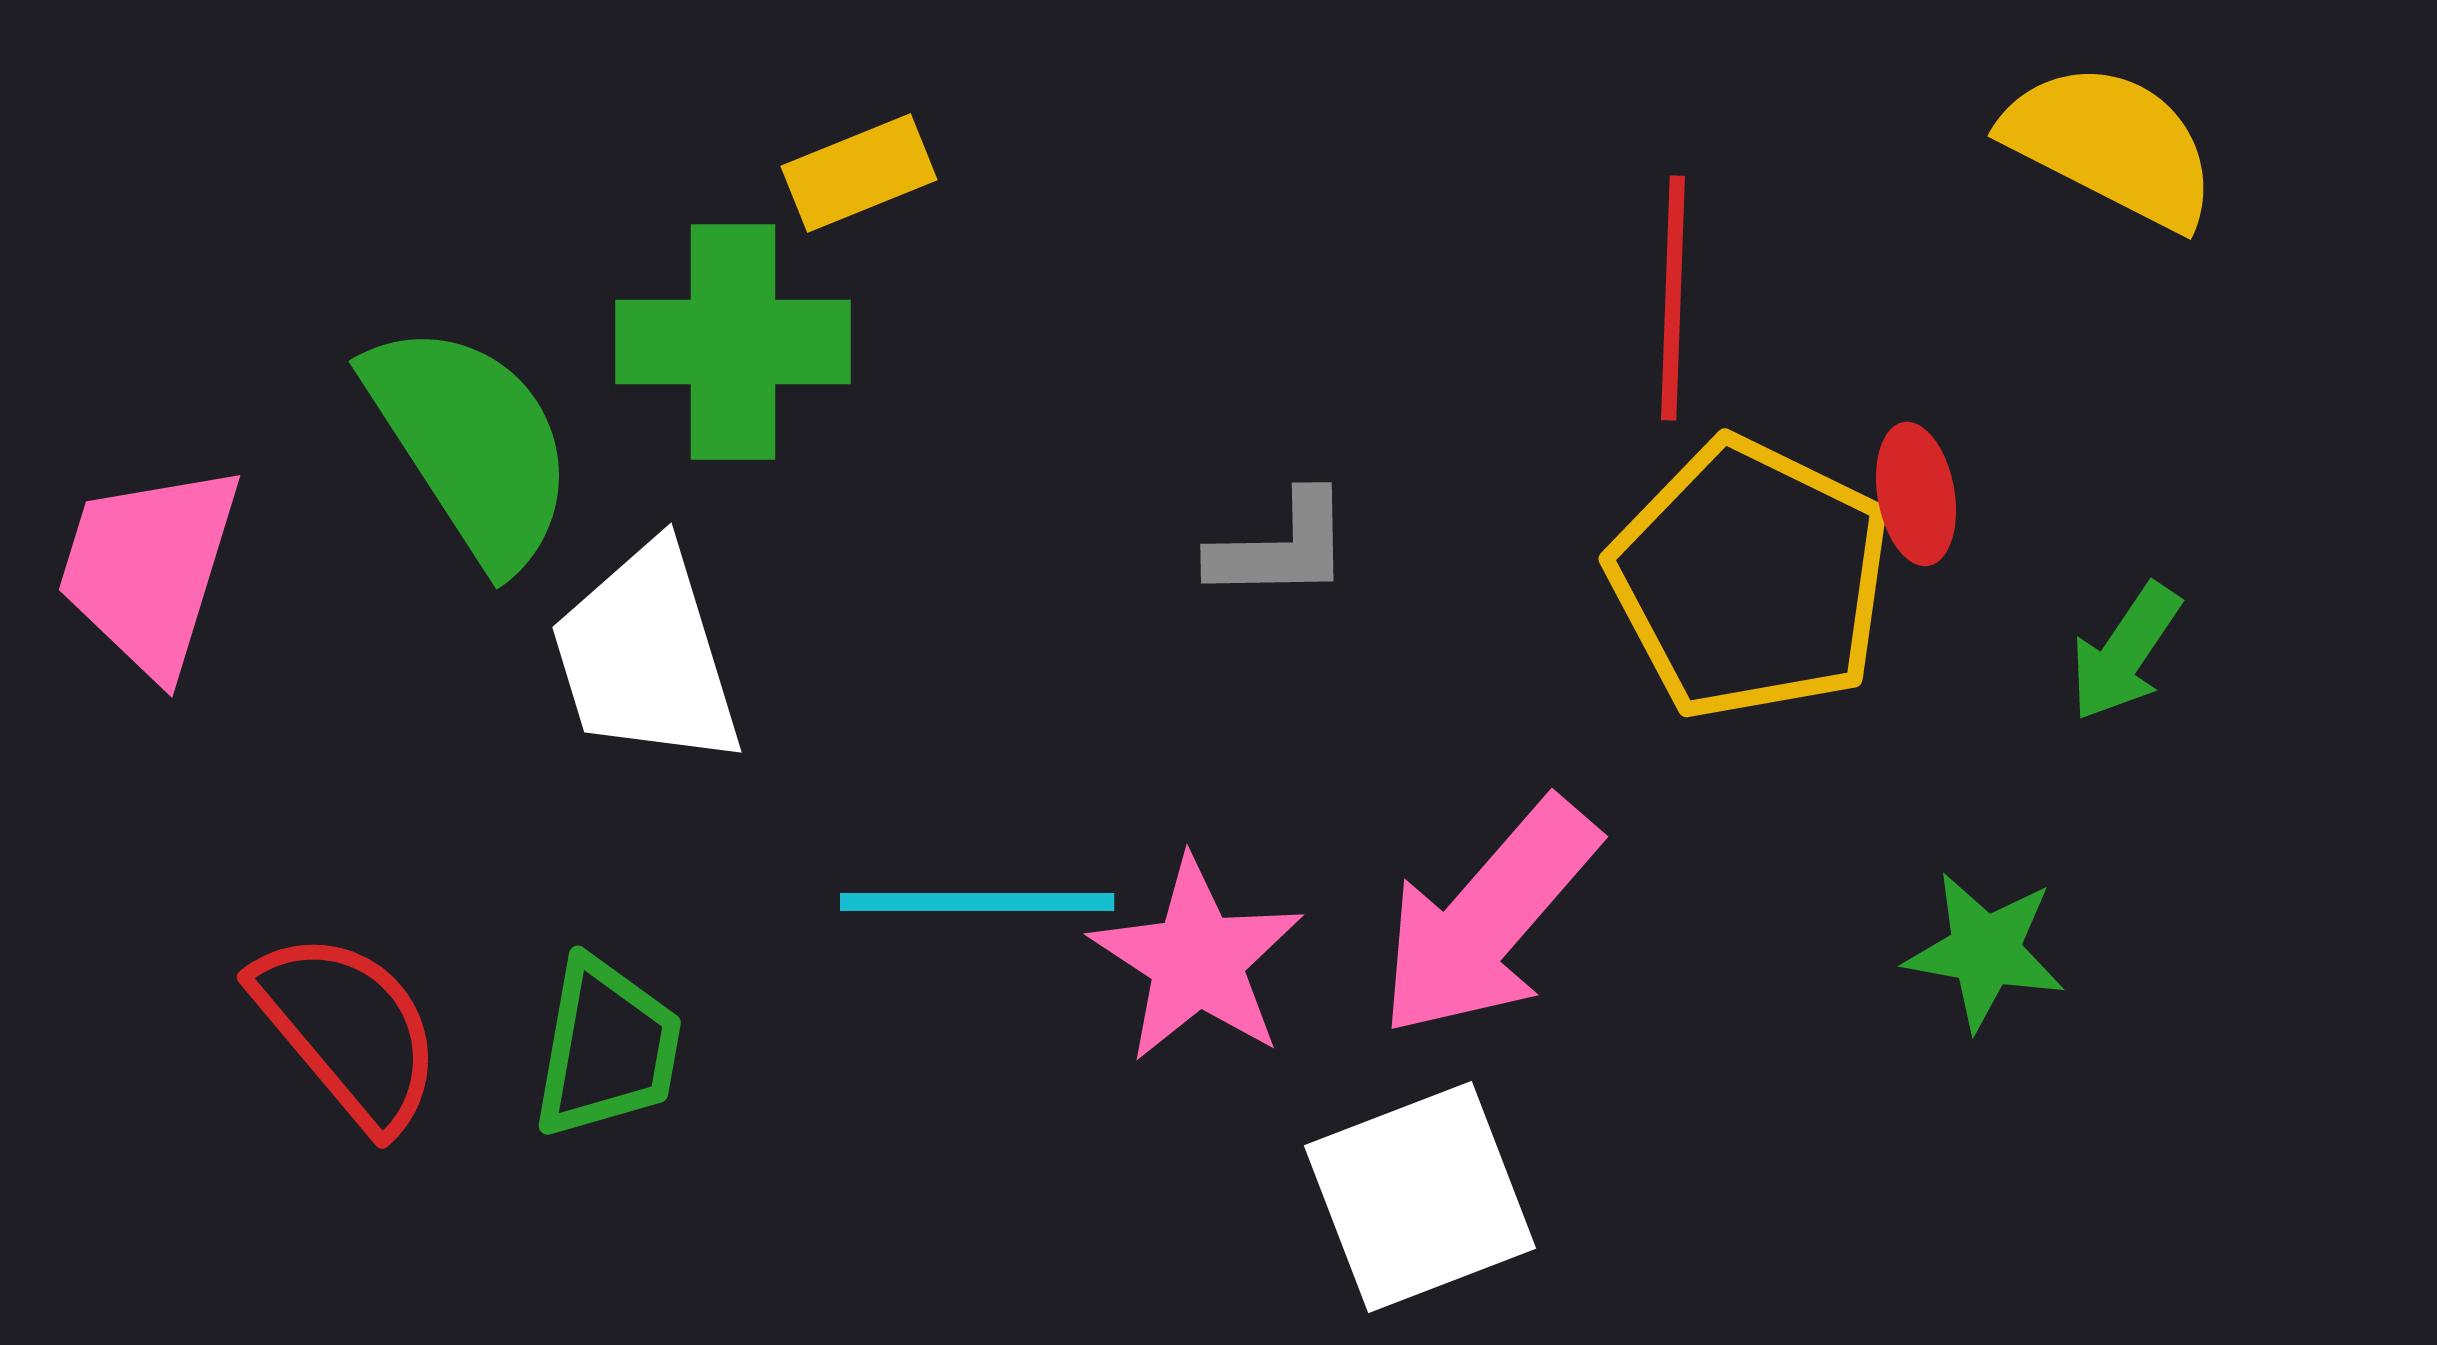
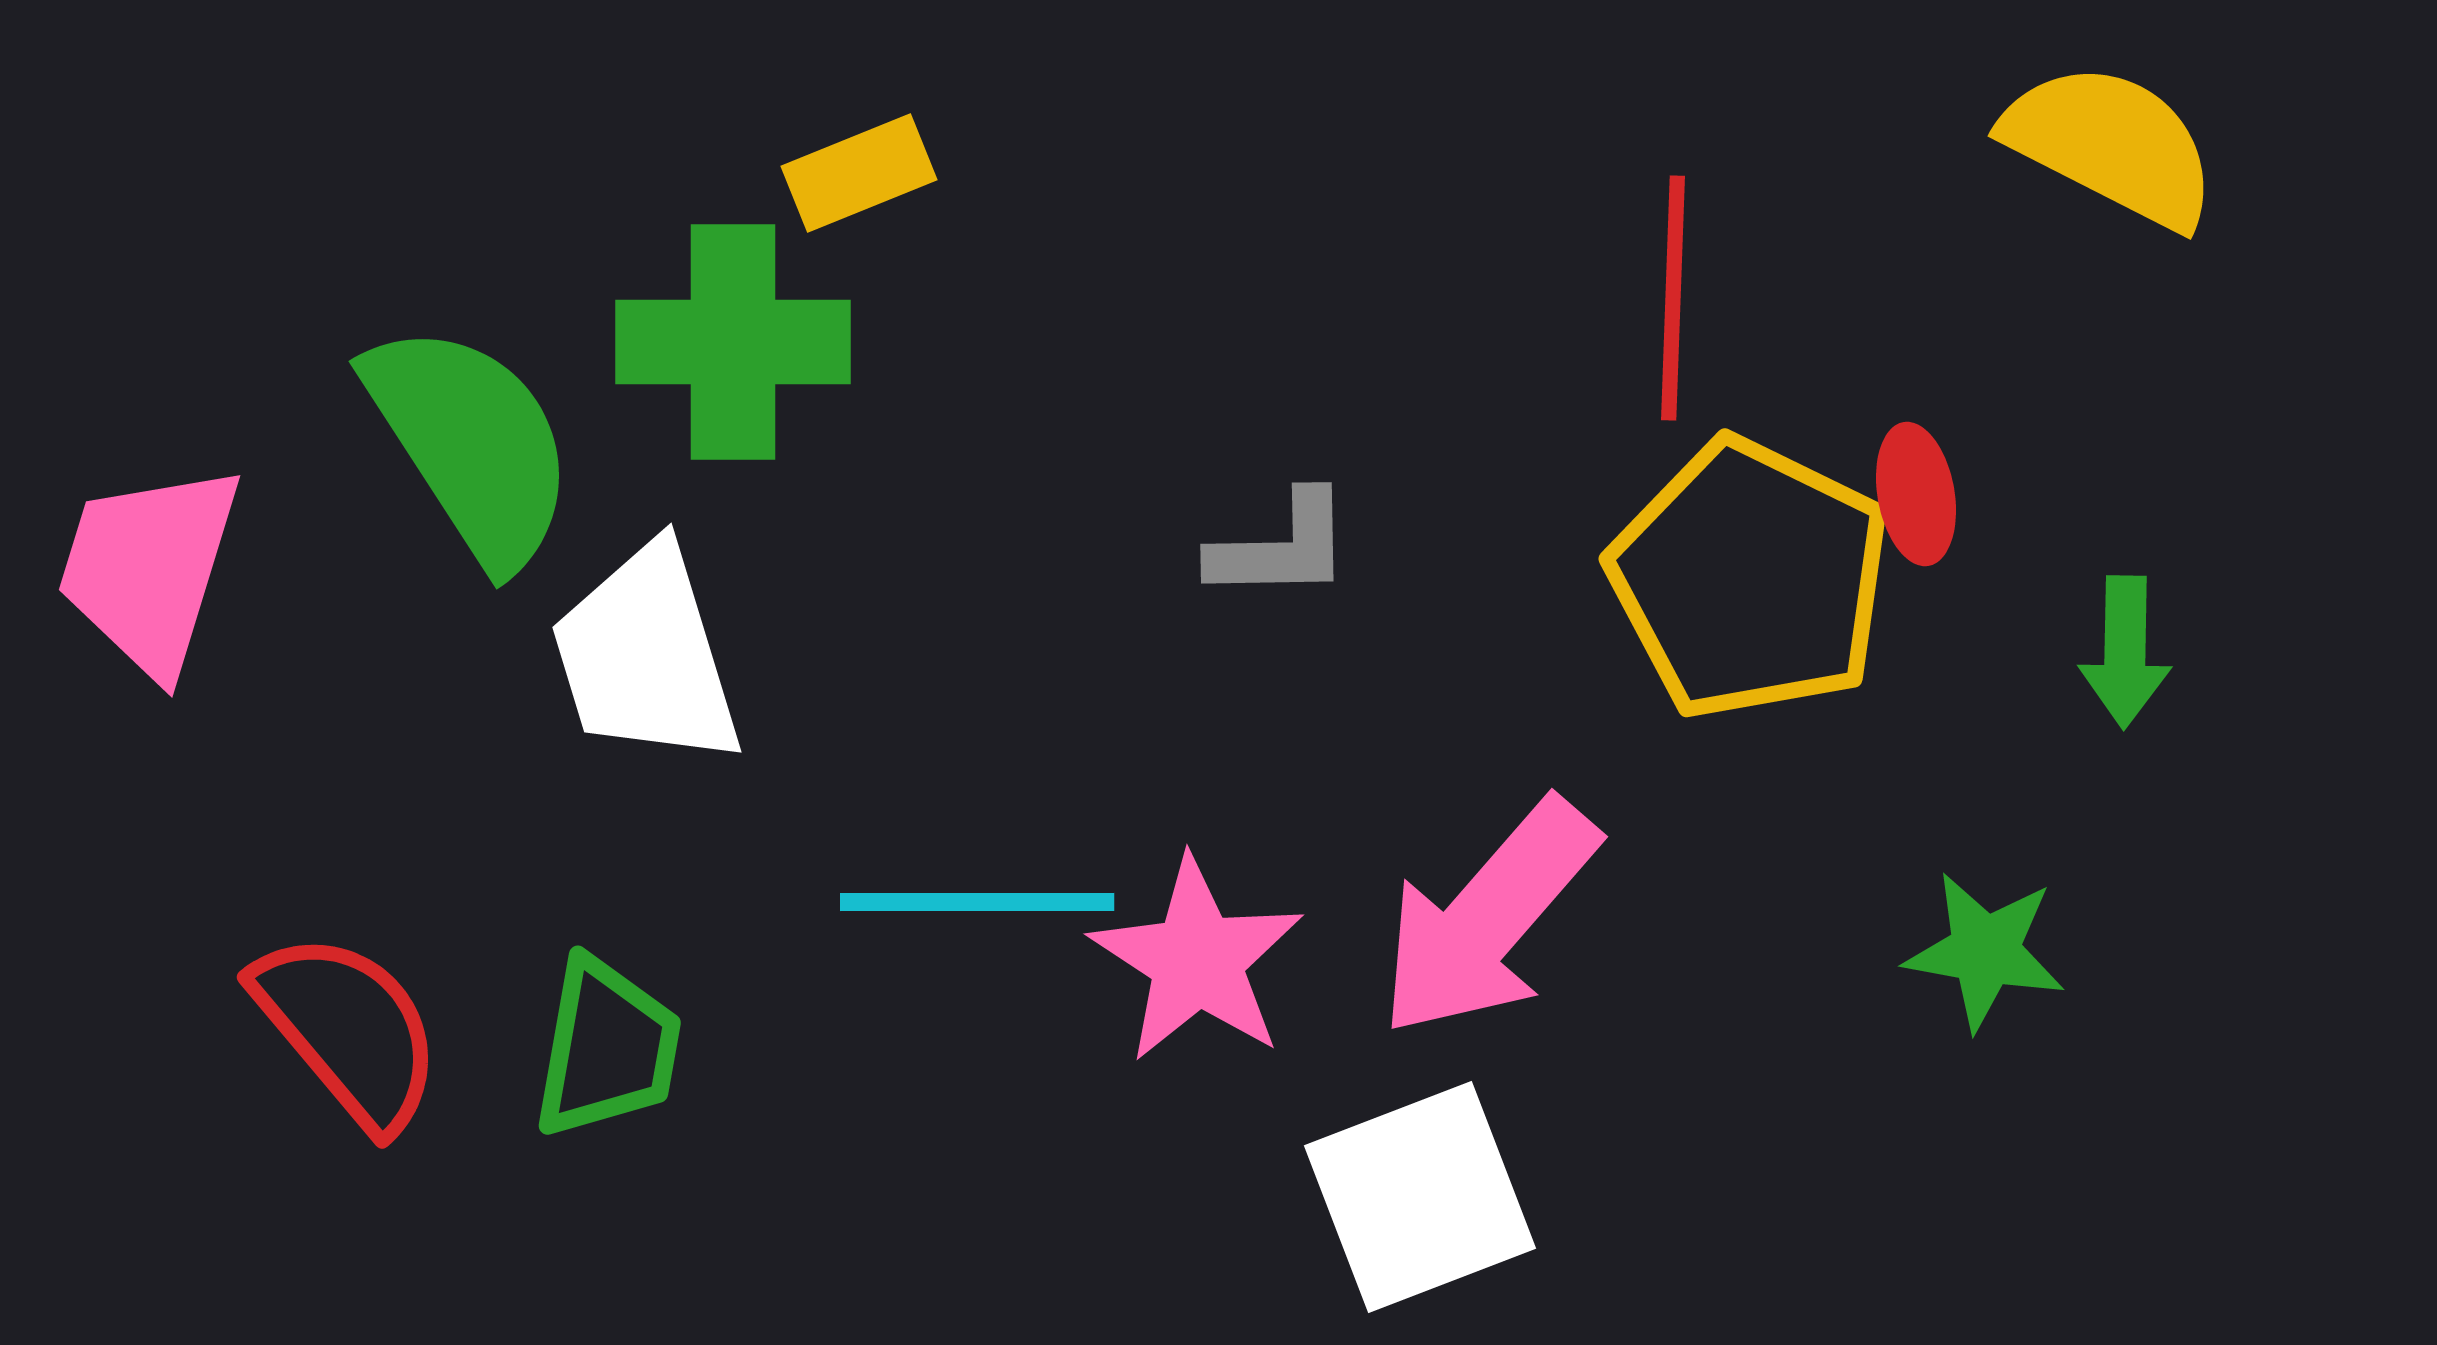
green arrow: rotated 33 degrees counterclockwise
